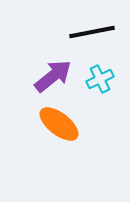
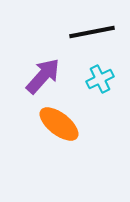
purple arrow: moved 10 px left; rotated 9 degrees counterclockwise
